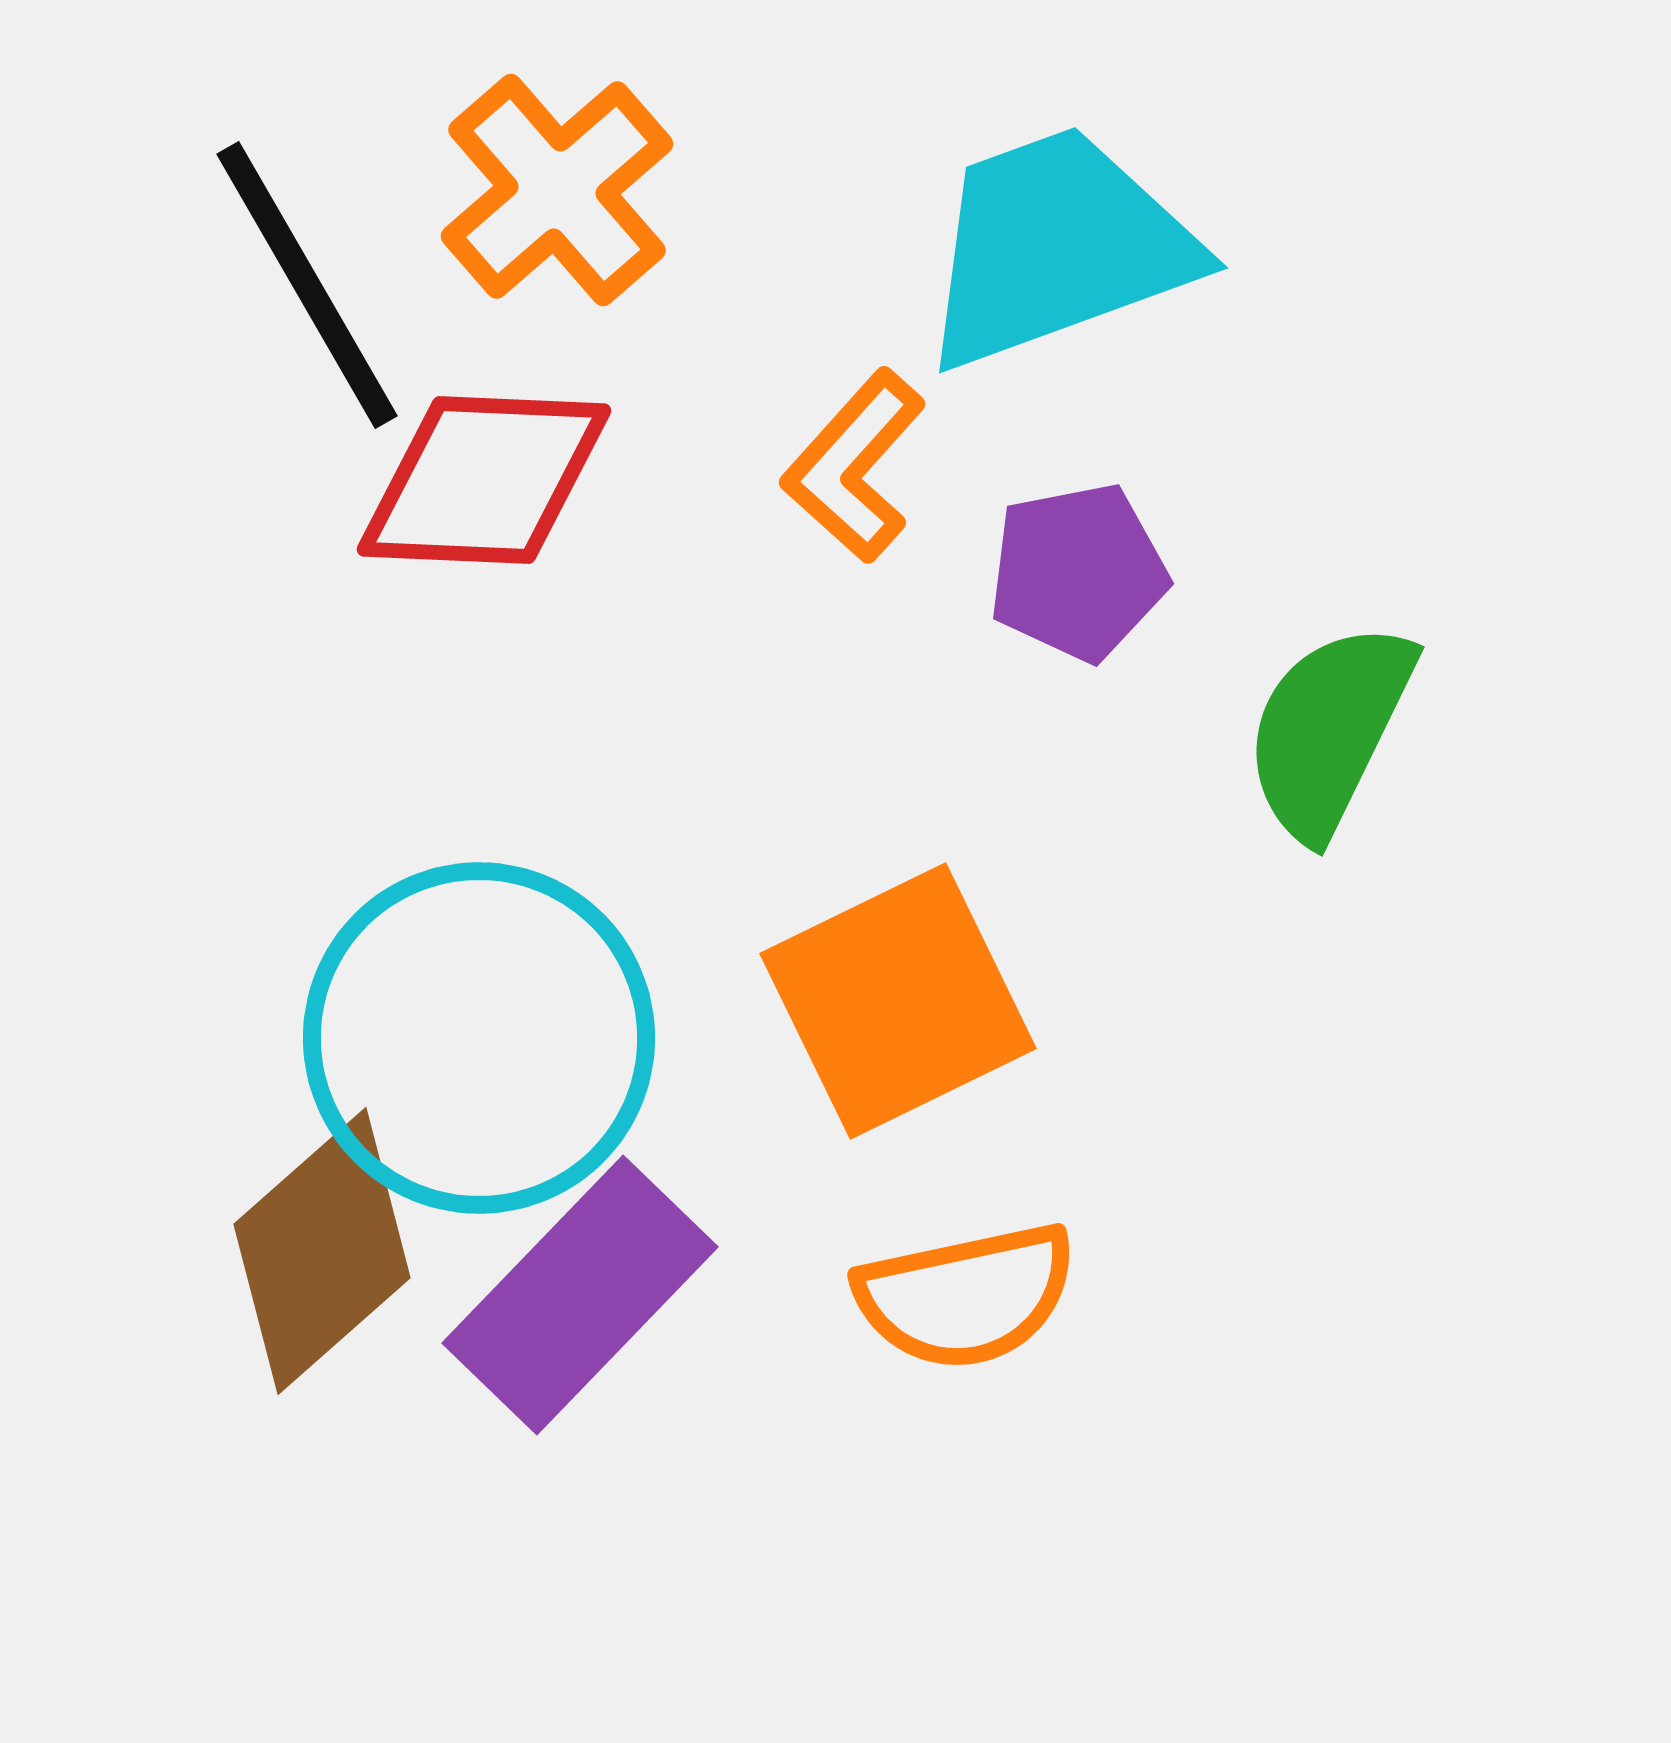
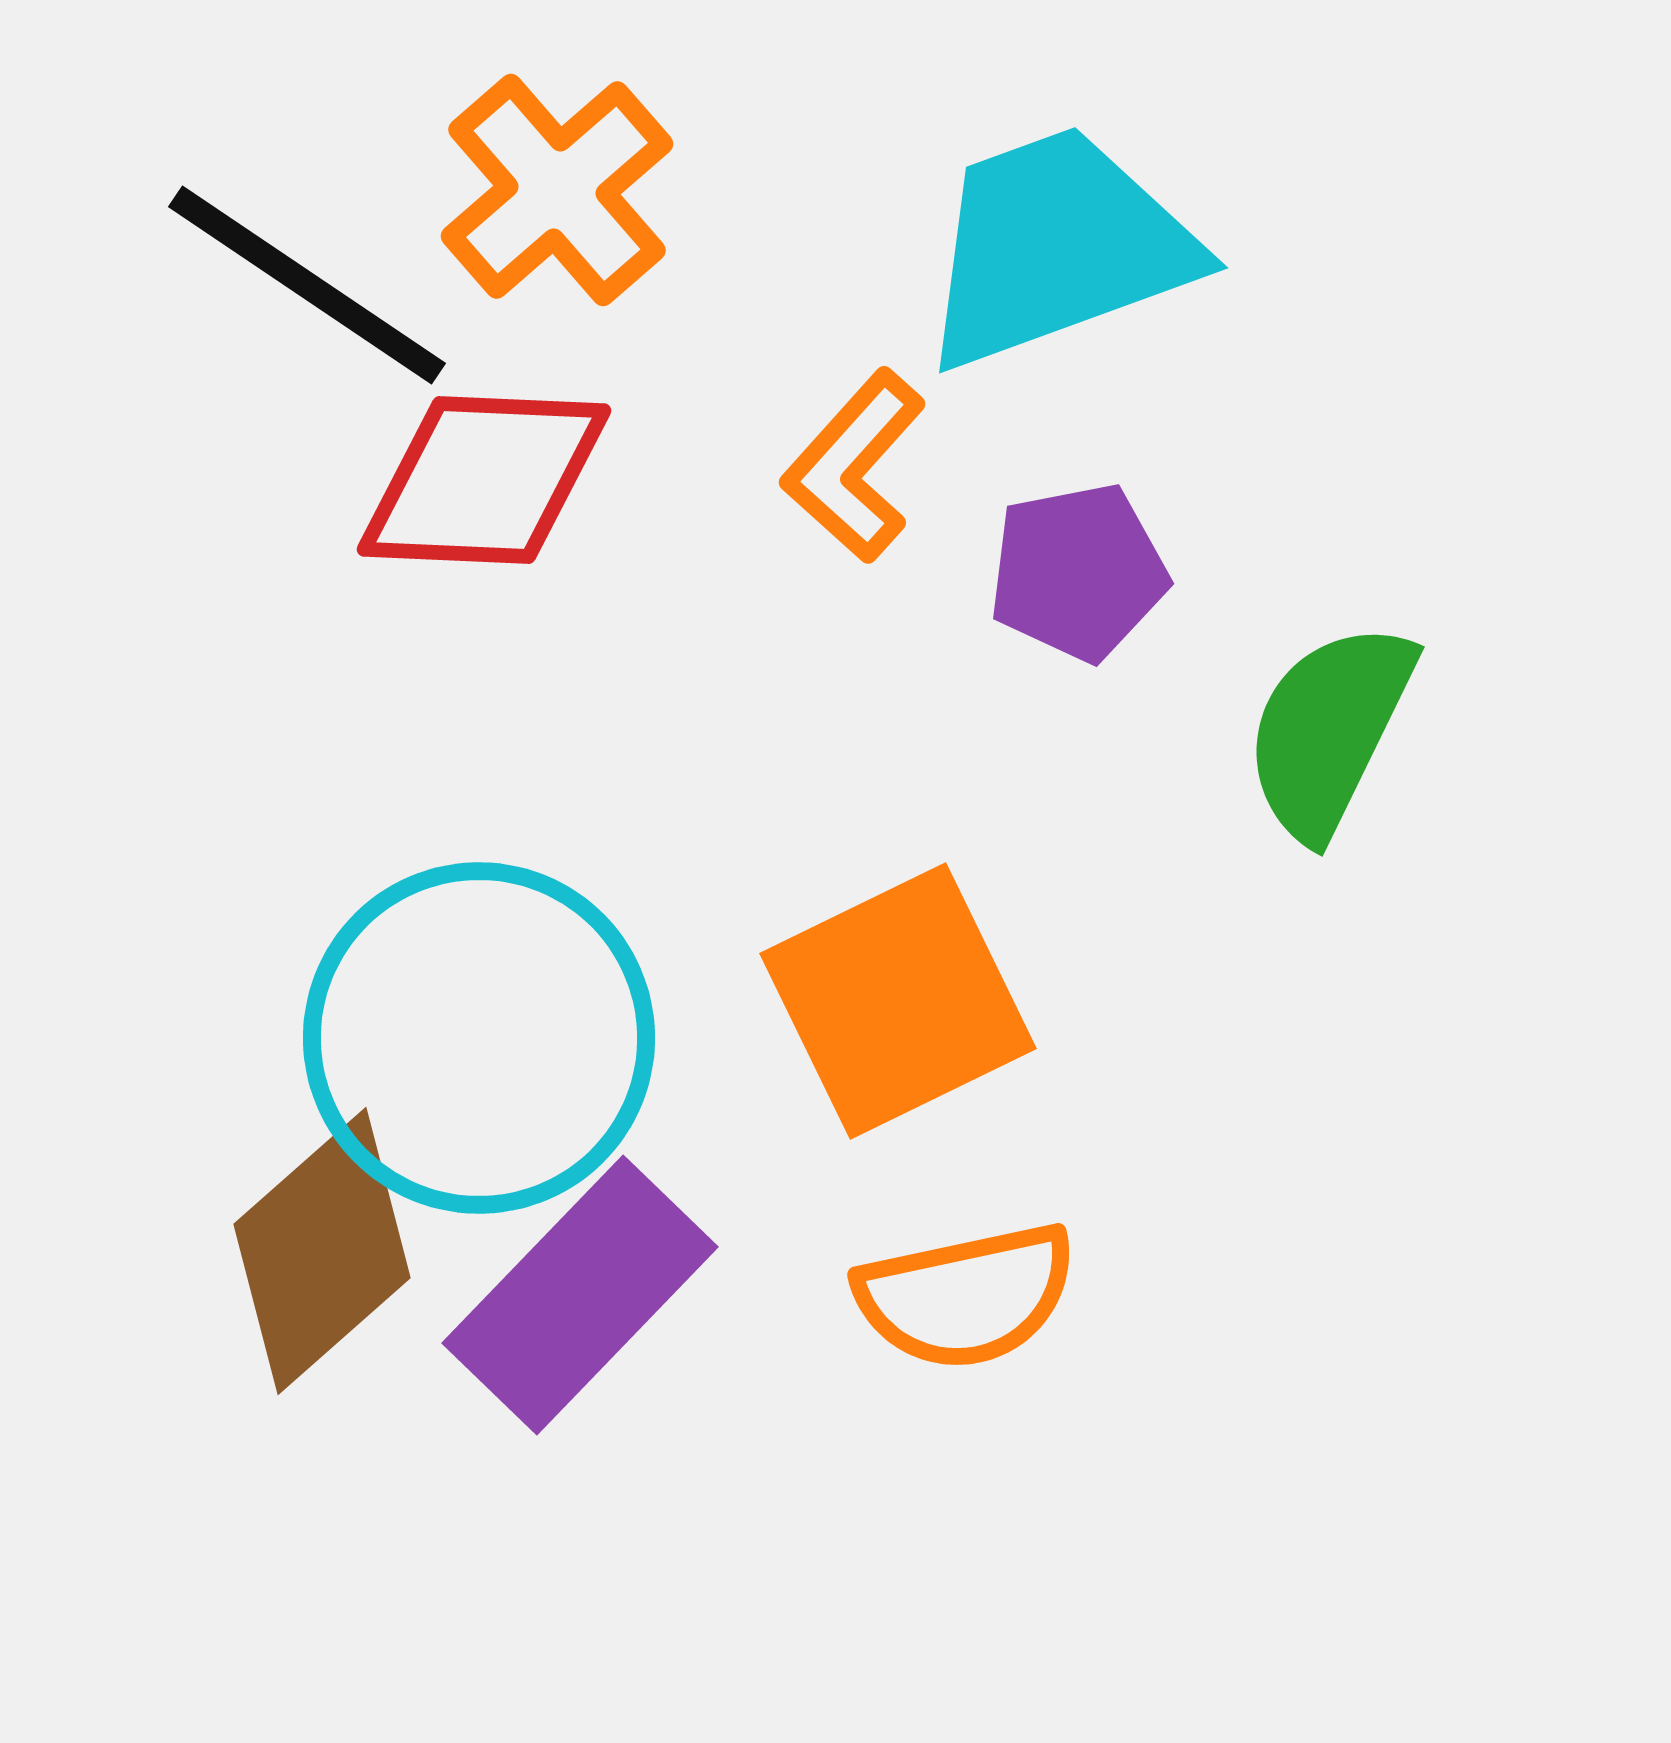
black line: rotated 26 degrees counterclockwise
